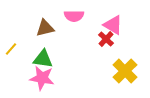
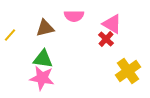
pink triangle: moved 1 px left, 1 px up
yellow line: moved 1 px left, 14 px up
yellow cross: moved 3 px right; rotated 10 degrees clockwise
